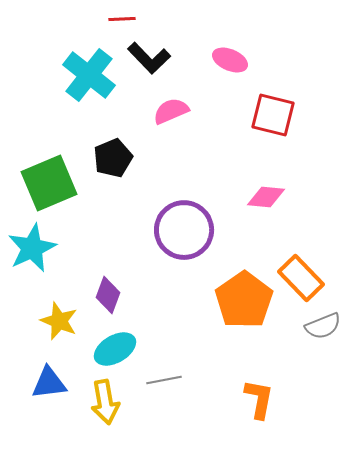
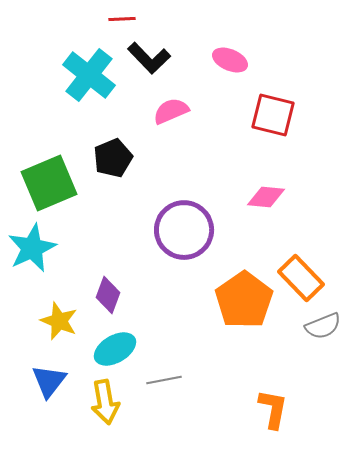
blue triangle: moved 2 px up; rotated 45 degrees counterclockwise
orange L-shape: moved 14 px right, 10 px down
